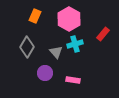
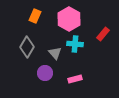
cyan cross: rotated 21 degrees clockwise
gray triangle: moved 1 px left, 1 px down
pink rectangle: moved 2 px right, 1 px up; rotated 24 degrees counterclockwise
